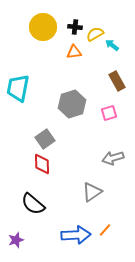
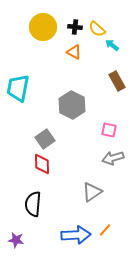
yellow semicircle: moved 2 px right, 5 px up; rotated 108 degrees counterclockwise
orange triangle: rotated 35 degrees clockwise
gray hexagon: moved 1 px down; rotated 16 degrees counterclockwise
pink square: moved 17 px down; rotated 28 degrees clockwise
black semicircle: rotated 55 degrees clockwise
purple star: rotated 28 degrees clockwise
